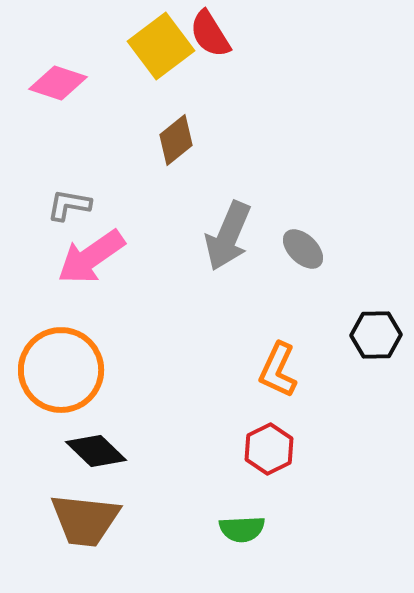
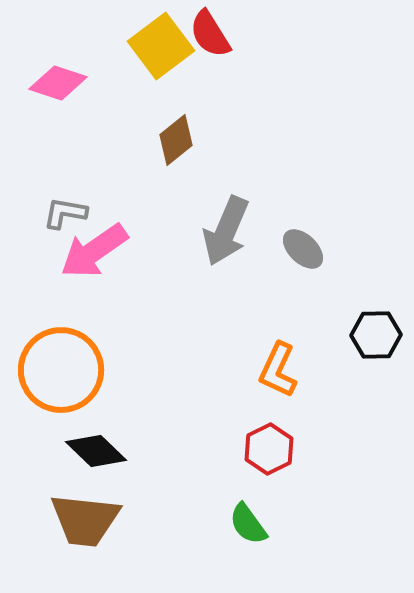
gray L-shape: moved 4 px left, 8 px down
gray arrow: moved 2 px left, 5 px up
pink arrow: moved 3 px right, 6 px up
green semicircle: moved 6 px right, 5 px up; rotated 57 degrees clockwise
